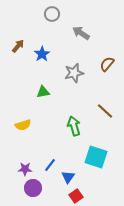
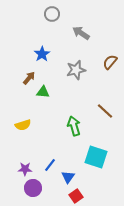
brown arrow: moved 11 px right, 32 px down
brown semicircle: moved 3 px right, 2 px up
gray star: moved 2 px right, 3 px up
green triangle: rotated 16 degrees clockwise
